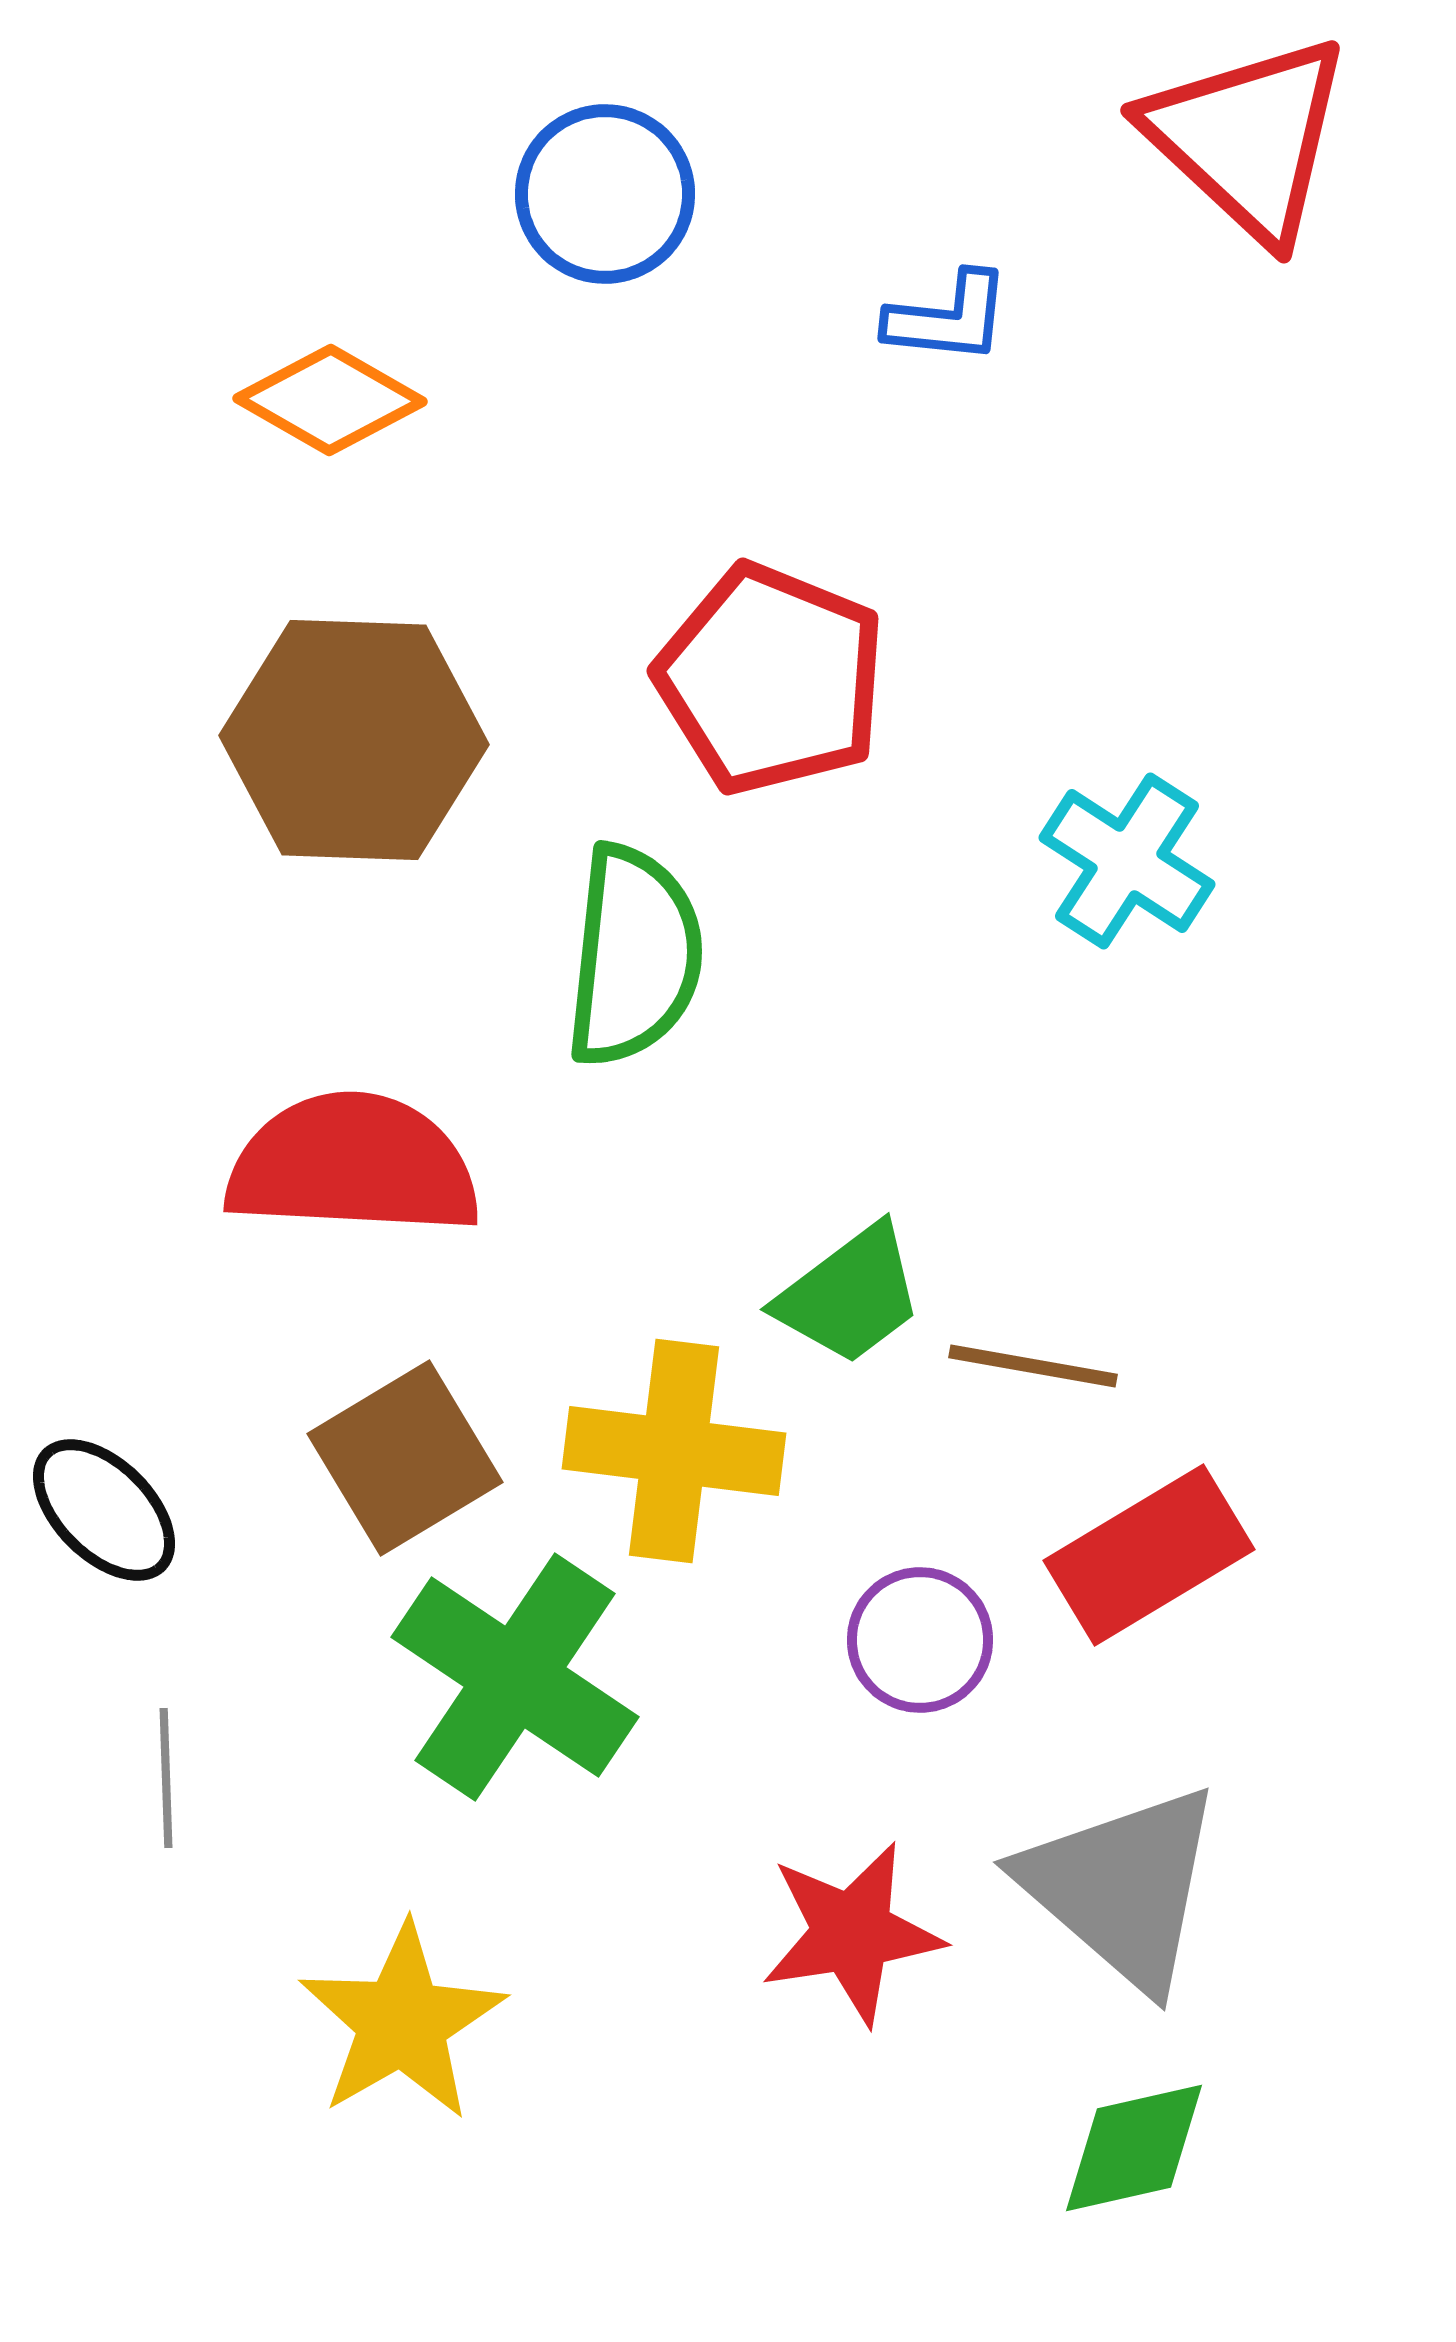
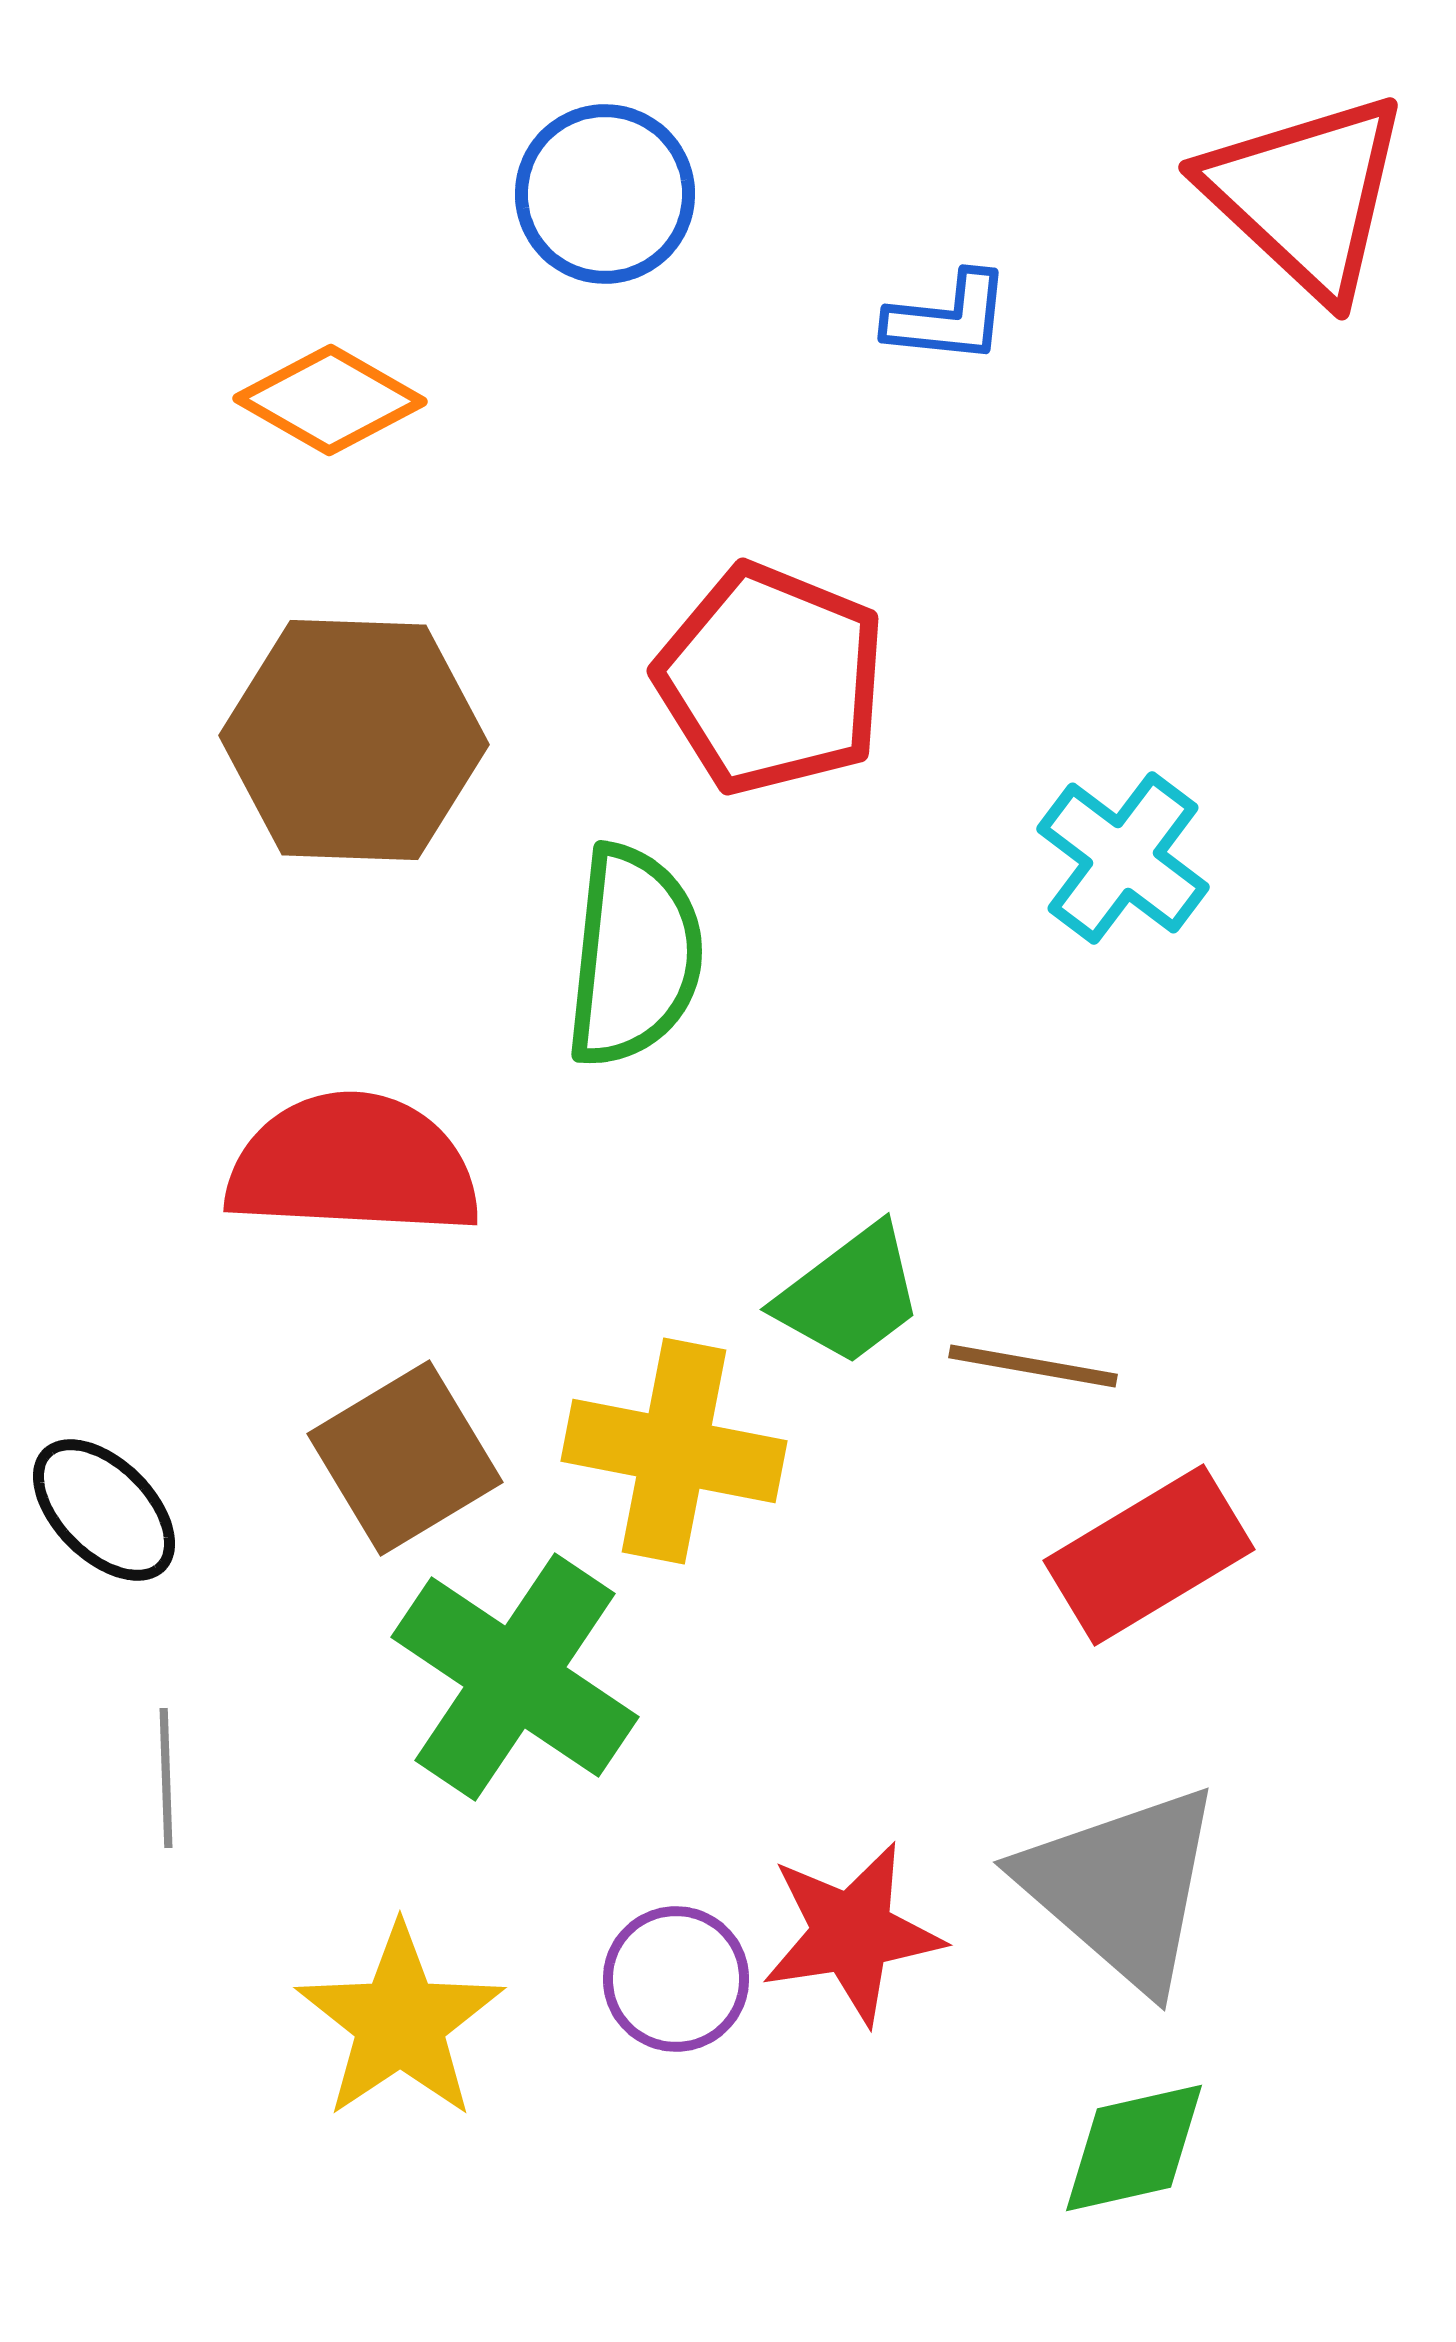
red triangle: moved 58 px right, 57 px down
cyan cross: moved 4 px left, 3 px up; rotated 4 degrees clockwise
yellow cross: rotated 4 degrees clockwise
purple circle: moved 244 px left, 339 px down
yellow star: moved 2 px left; rotated 4 degrees counterclockwise
